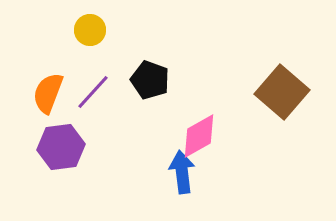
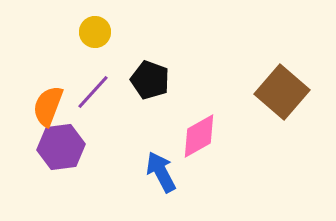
yellow circle: moved 5 px right, 2 px down
orange semicircle: moved 13 px down
blue arrow: moved 21 px left; rotated 21 degrees counterclockwise
